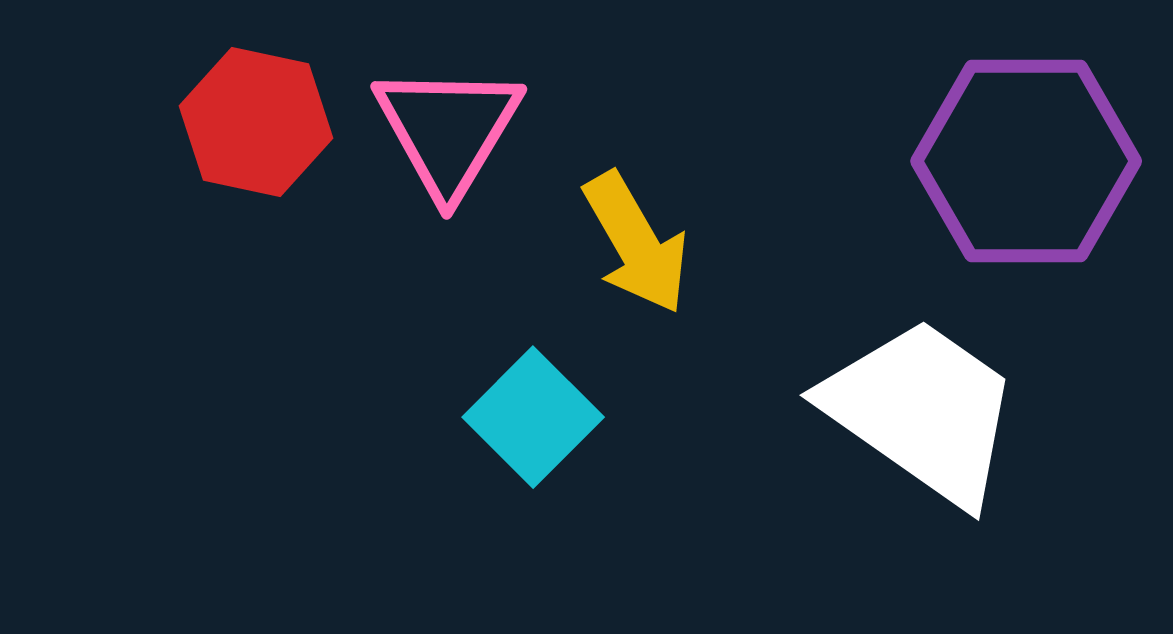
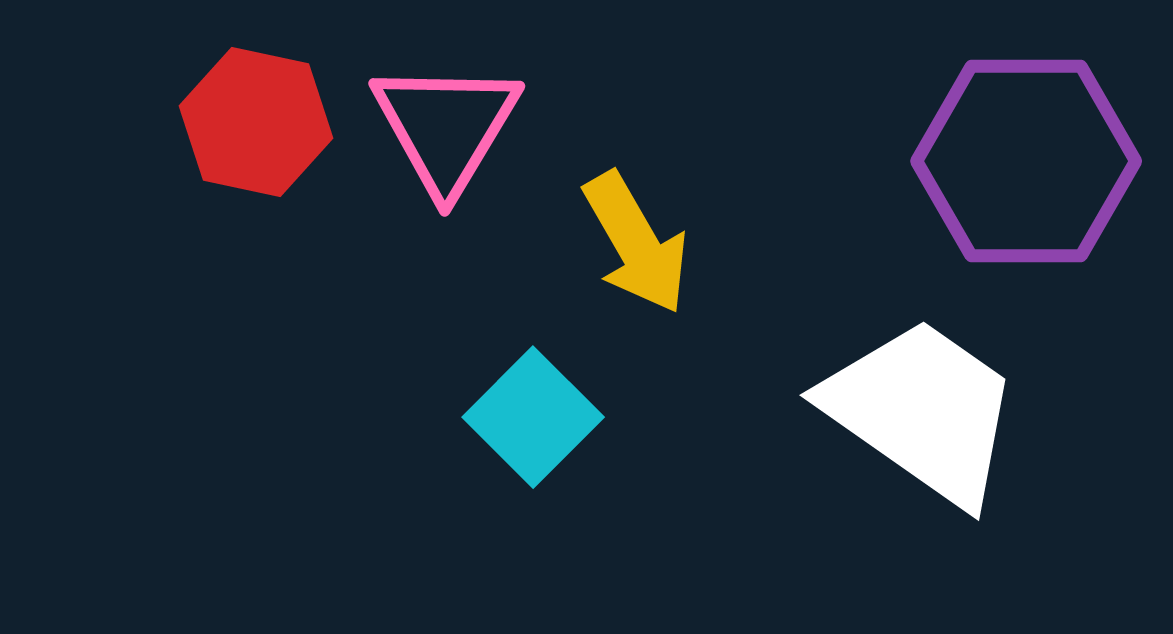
pink triangle: moved 2 px left, 3 px up
